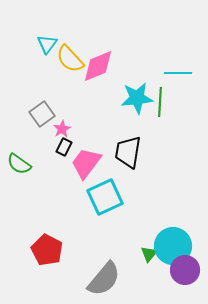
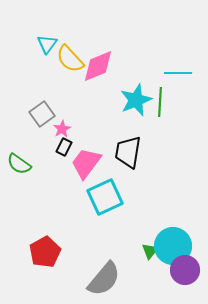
cyan star: moved 1 px left, 2 px down; rotated 16 degrees counterclockwise
red pentagon: moved 2 px left, 2 px down; rotated 16 degrees clockwise
green triangle: moved 1 px right, 3 px up
